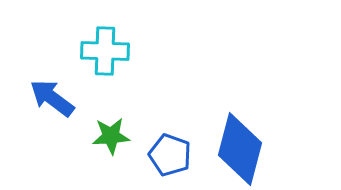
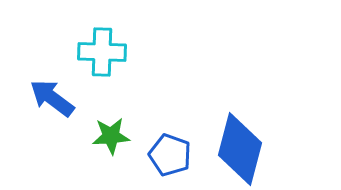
cyan cross: moved 3 px left, 1 px down
